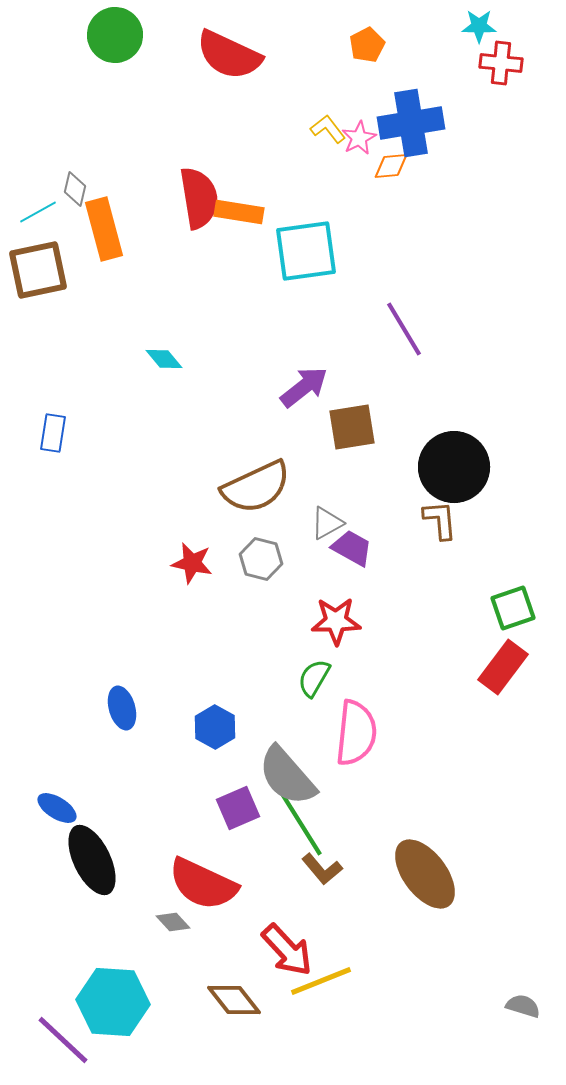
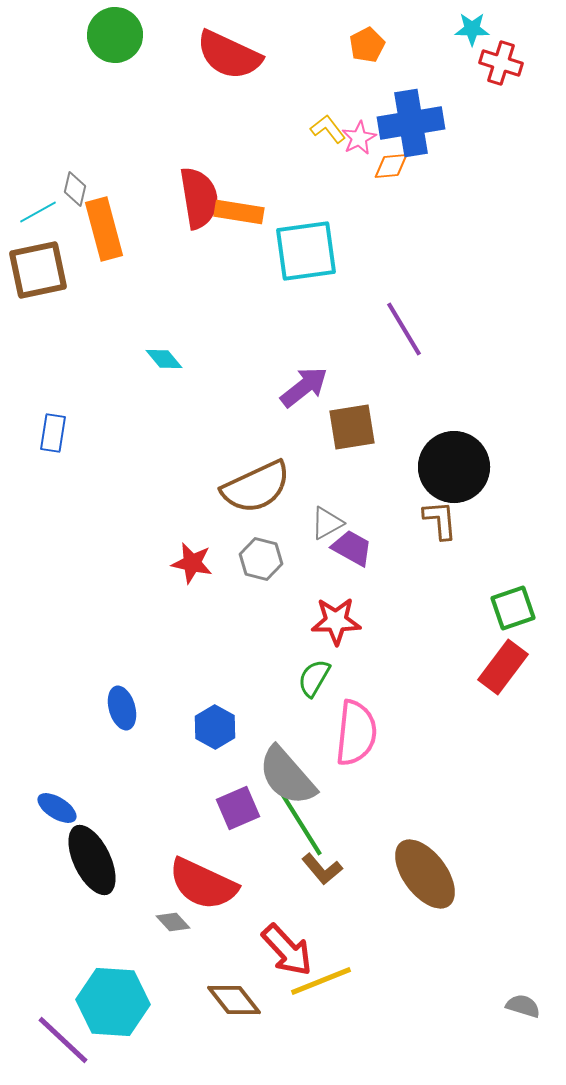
cyan star at (479, 26): moved 7 px left, 3 px down
red cross at (501, 63): rotated 12 degrees clockwise
